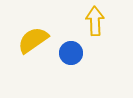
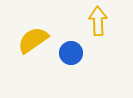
yellow arrow: moved 3 px right
